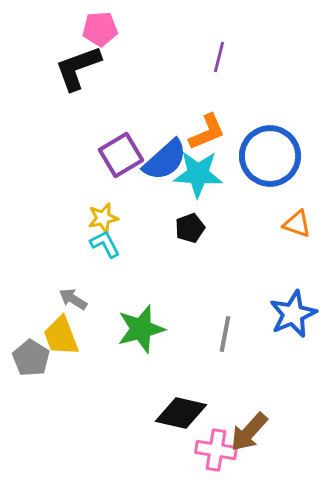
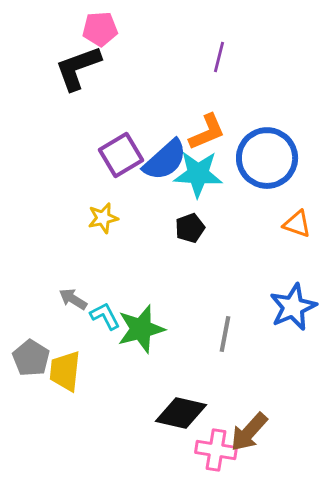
blue circle: moved 3 px left, 2 px down
cyan L-shape: moved 72 px down
blue star: moved 7 px up
yellow trapezoid: moved 4 px right, 35 px down; rotated 27 degrees clockwise
